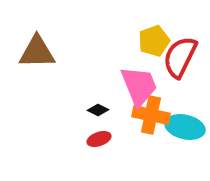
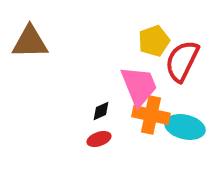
brown triangle: moved 7 px left, 10 px up
red semicircle: moved 2 px right, 4 px down
black diamond: moved 3 px right, 1 px down; rotated 50 degrees counterclockwise
